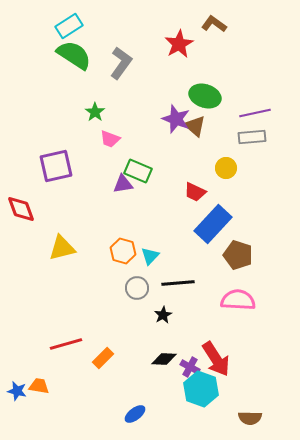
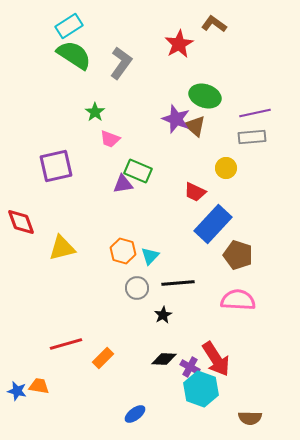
red diamond: moved 13 px down
